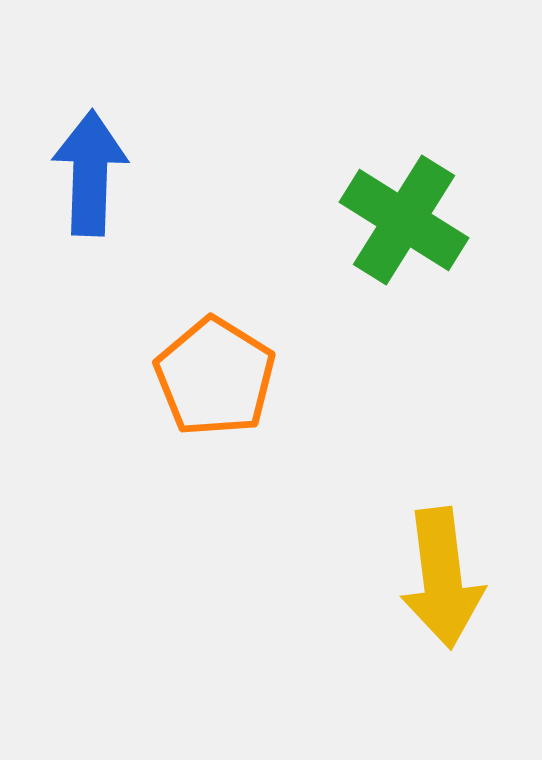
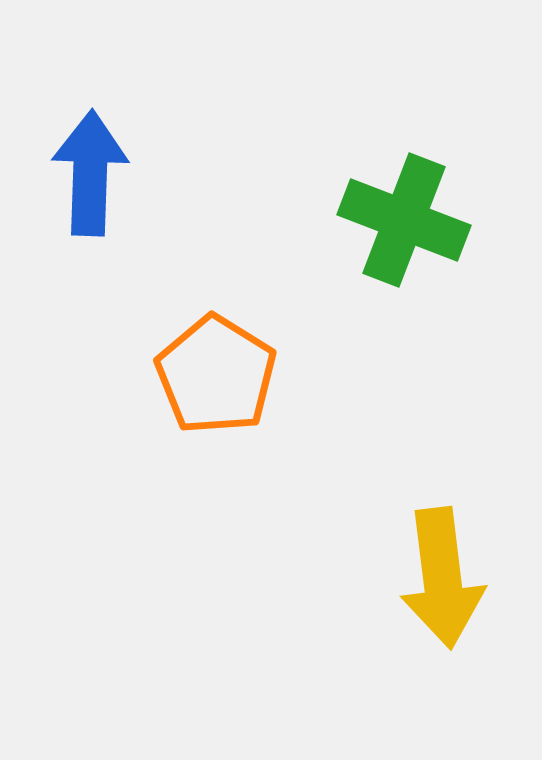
green cross: rotated 11 degrees counterclockwise
orange pentagon: moved 1 px right, 2 px up
